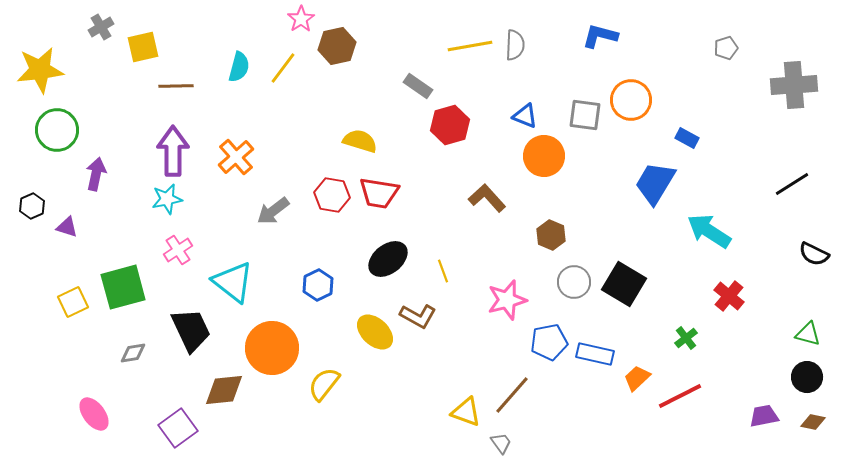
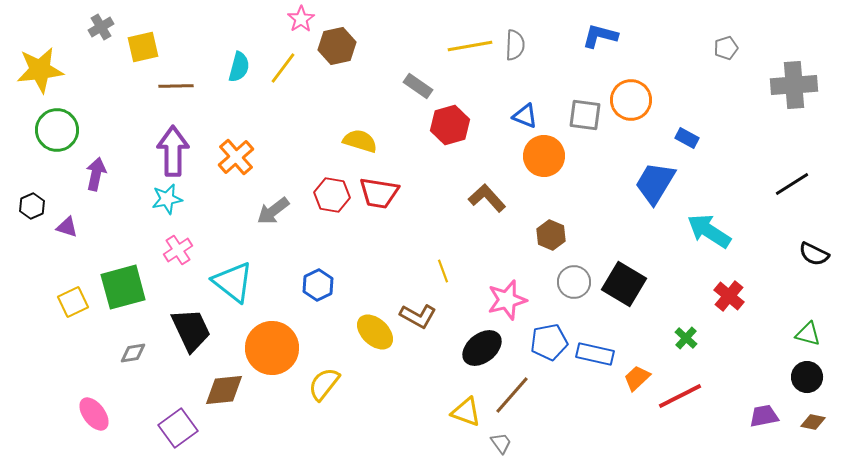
black ellipse at (388, 259): moved 94 px right, 89 px down
green cross at (686, 338): rotated 10 degrees counterclockwise
